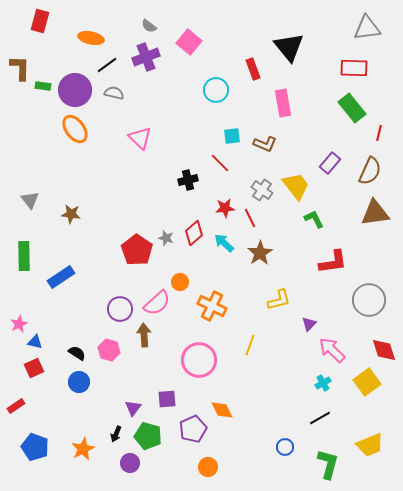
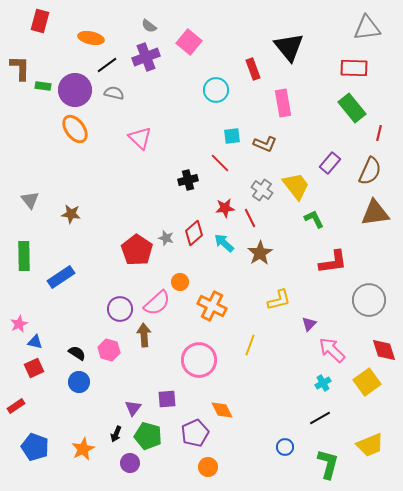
purple pentagon at (193, 429): moved 2 px right, 4 px down
